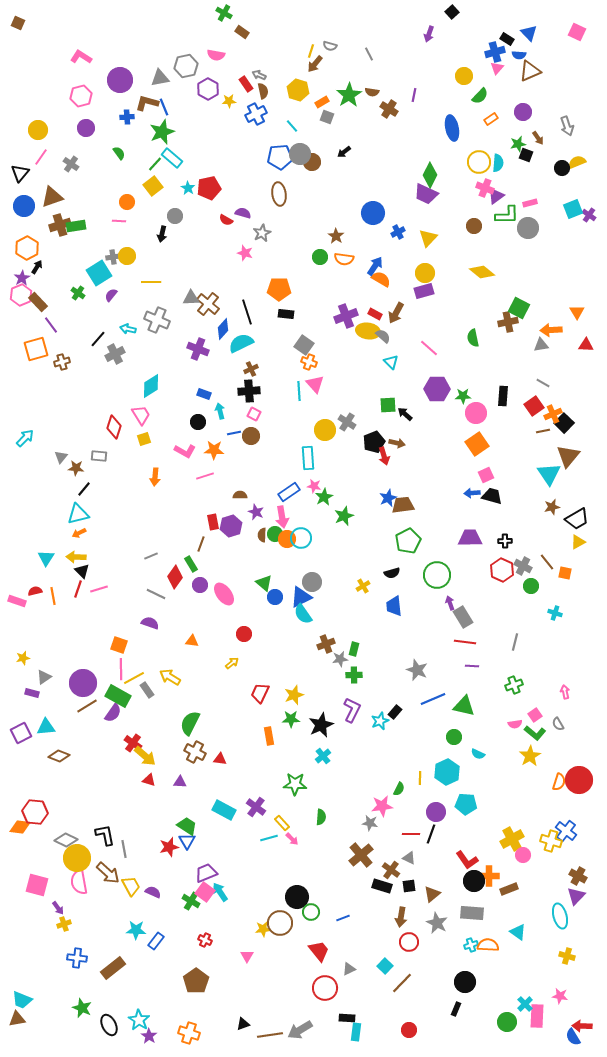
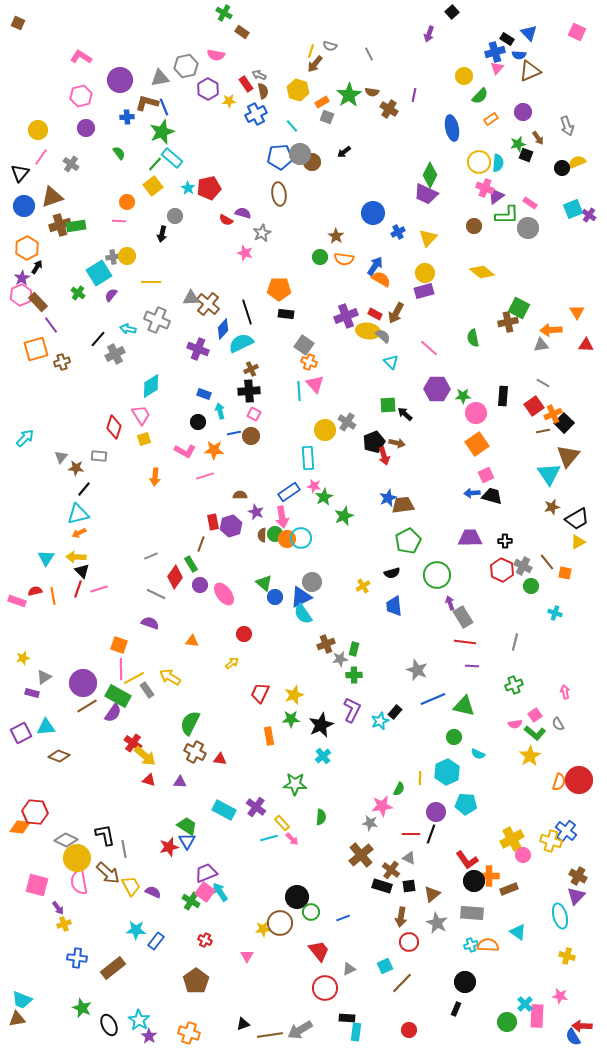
pink rectangle at (530, 203): rotated 48 degrees clockwise
cyan square at (385, 966): rotated 21 degrees clockwise
